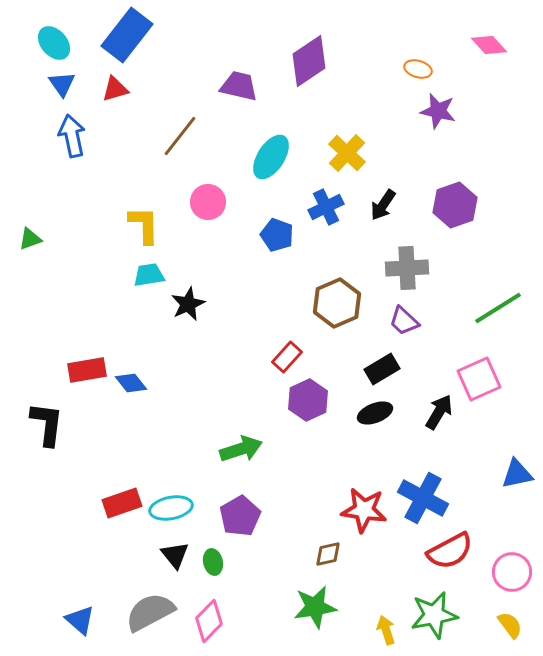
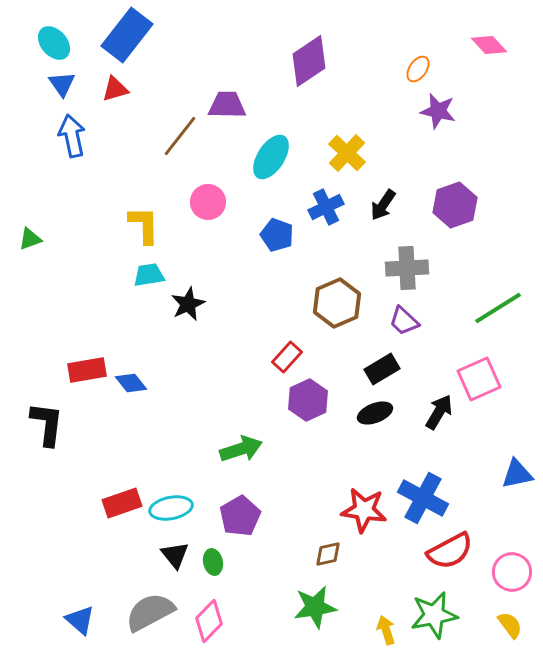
orange ellipse at (418, 69): rotated 72 degrees counterclockwise
purple trapezoid at (239, 86): moved 12 px left, 19 px down; rotated 12 degrees counterclockwise
